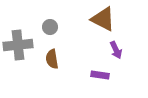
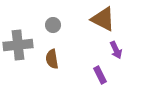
gray circle: moved 3 px right, 2 px up
purple rectangle: rotated 54 degrees clockwise
